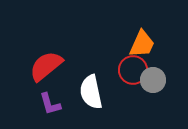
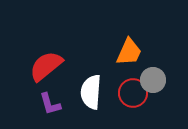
orange trapezoid: moved 13 px left, 8 px down
red circle: moved 23 px down
white semicircle: rotated 16 degrees clockwise
